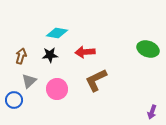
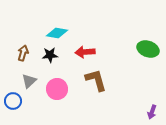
brown arrow: moved 2 px right, 3 px up
brown L-shape: rotated 100 degrees clockwise
blue circle: moved 1 px left, 1 px down
